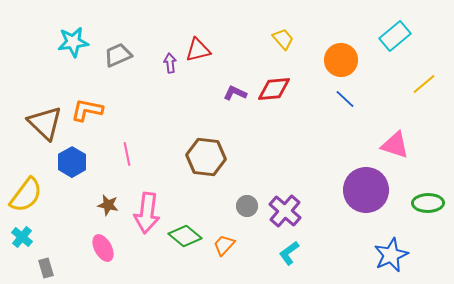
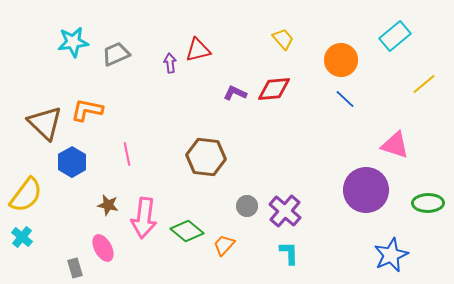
gray trapezoid: moved 2 px left, 1 px up
pink arrow: moved 3 px left, 5 px down
green diamond: moved 2 px right, 5 px up
cyan L-shape: rotated 125 degrees clockwise
gray rectangle: moved 29 px right
